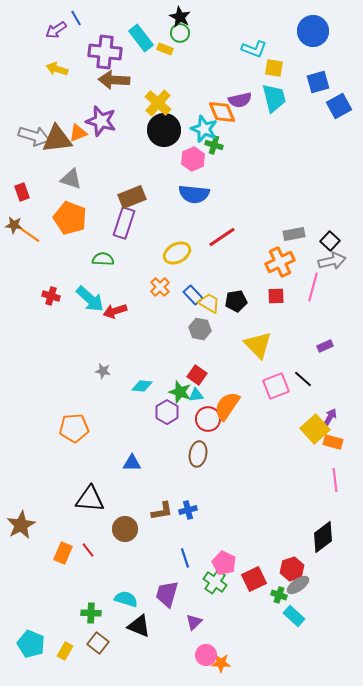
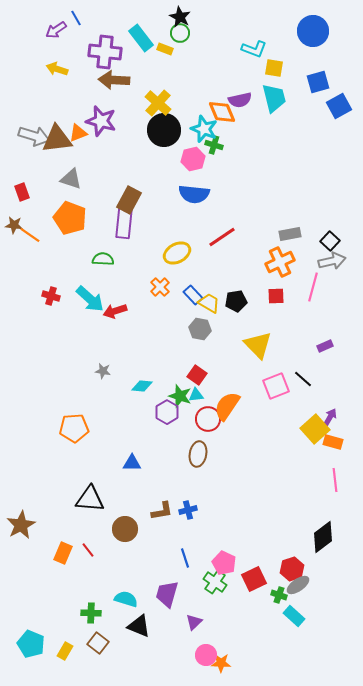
pink hexagon at (193, 159): rotated 10 degrees clockwise
brown rectangle at (132, 197): moved 3 px left, 3 px down; rotated 40 degrees counterclockwise
purple rectangle at (124, 223): rotated 12 degrees counterclockwise
gray rectangle at (294, 234): moved 4 px left
green star at (180, 392): moved 4 px down
